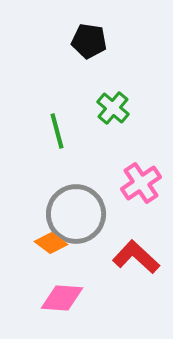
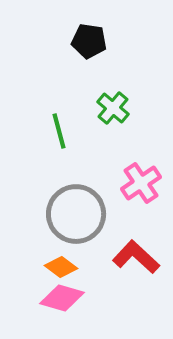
green line: moved 2 px right
orange diamond: moved 10 px right, 24 px down
pink diamond: rotated 12 degrees clockwise
